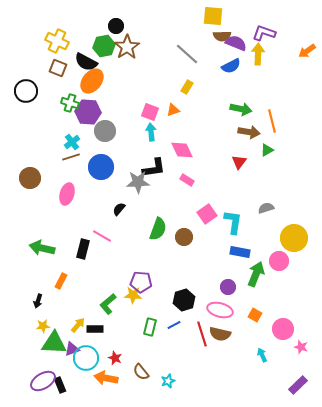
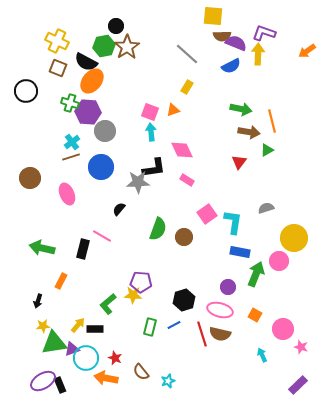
pink ellipse at (67, 194): rotated 40 degrees counterclockwise
green triangle at (54, 343): rotated 12 degrees counterclockwise
